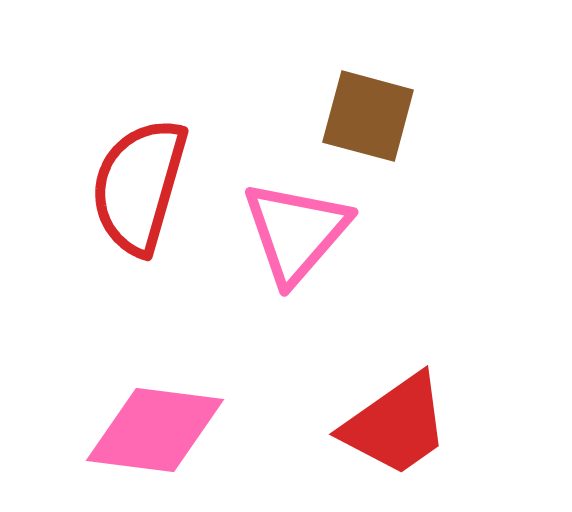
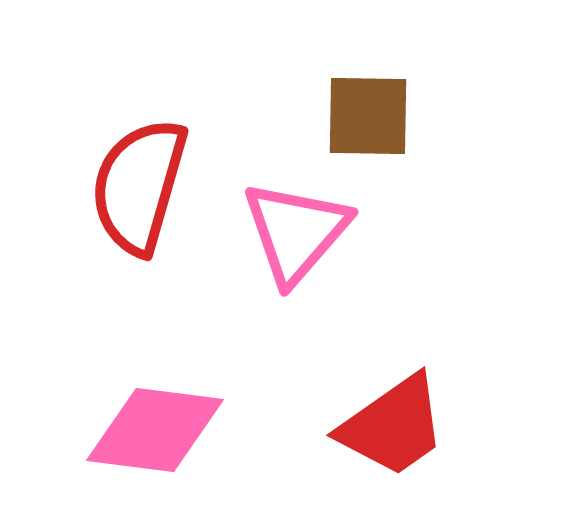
brown square: rotated 14 degrees counterclockwise
red trapezoid: moved 3 px left, 1 px down
